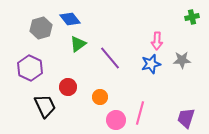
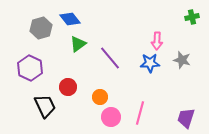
gray star: rotated 18 degrees clockwise
blue star: moved 1 px left, 1 px up; rotated 12 degrees clockwise
pink circle: moved 5 px left, 3 px up
